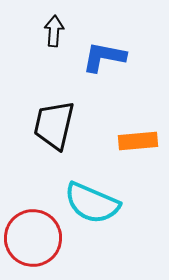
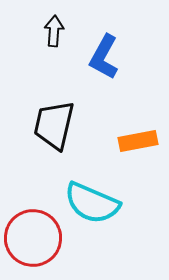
blue L-shape: rotated 72 degrees counterclockwise
orange rectangle: rotated 6 degrees counterclockwise
